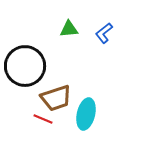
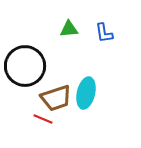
blue L-shape: rotated 60 degrees counterclockwise
cyan ellipse: moved 21 px up
